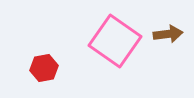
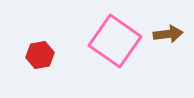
red hexagon: moved 4 px left, 13 px up
